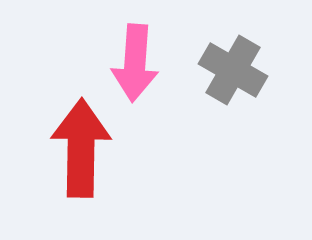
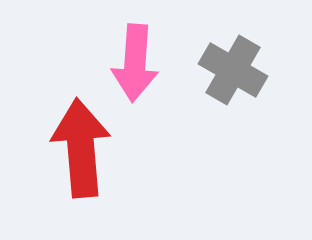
red arrow: rotated 6 degrees counterclockwise
